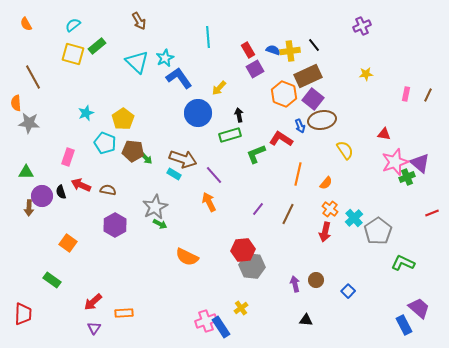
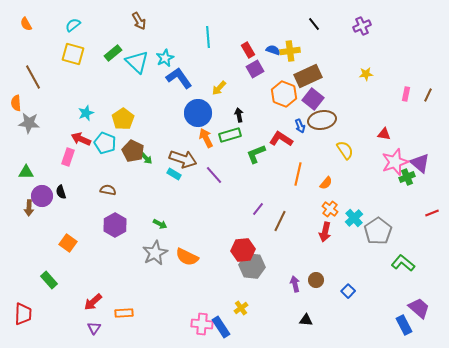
black line at (314, 45): moved 21 px up
green rectangle at (97, 46): moved 16 px right, 7 px down
brown pentagon at (133, 151): rotated 20 degrees clockwise
red arrow at (81, 185): moved 46 px up
orange arrow at (209, 202): moved 3 px left, 64 px up
gray star at (155, 207): moved 46 px down
brown line at (288, 214): moved 8 px left, 7 px down
green L-shape at (403, 263): rotated 15 degrees clockwise
green rectangle at (52, 280): moved 3 px left; rotated 12 degrees clockwise
pink cross at (206, 321): moved 4 px left, 3 px down; rotated 25 degrees clockwise
